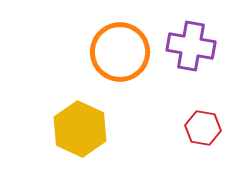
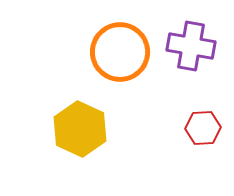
red hexagon: rotated 12 degrees counterclockwise
